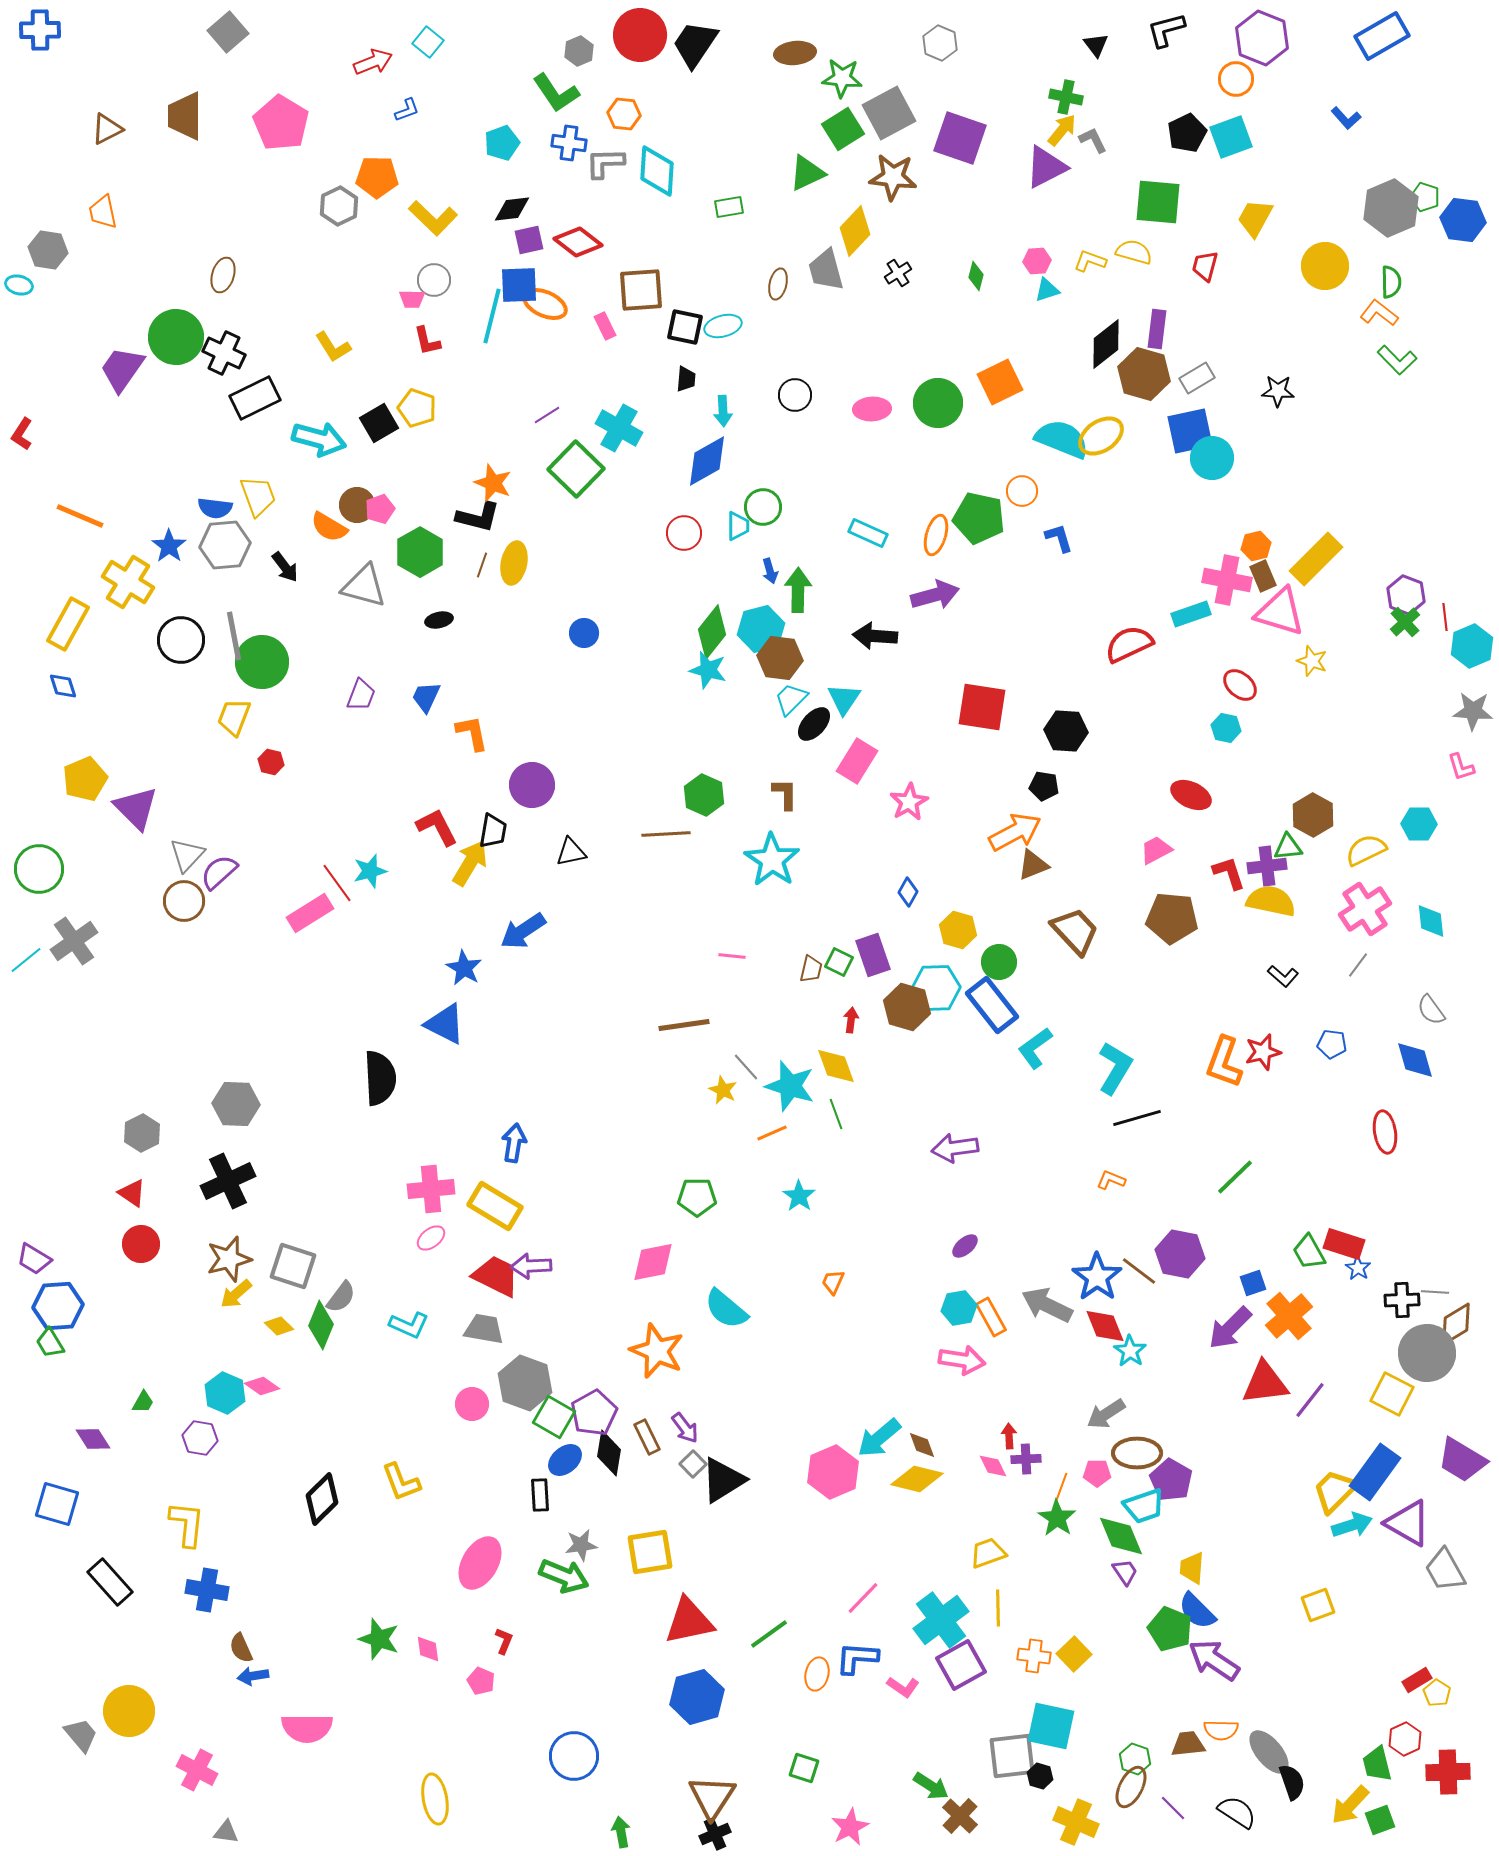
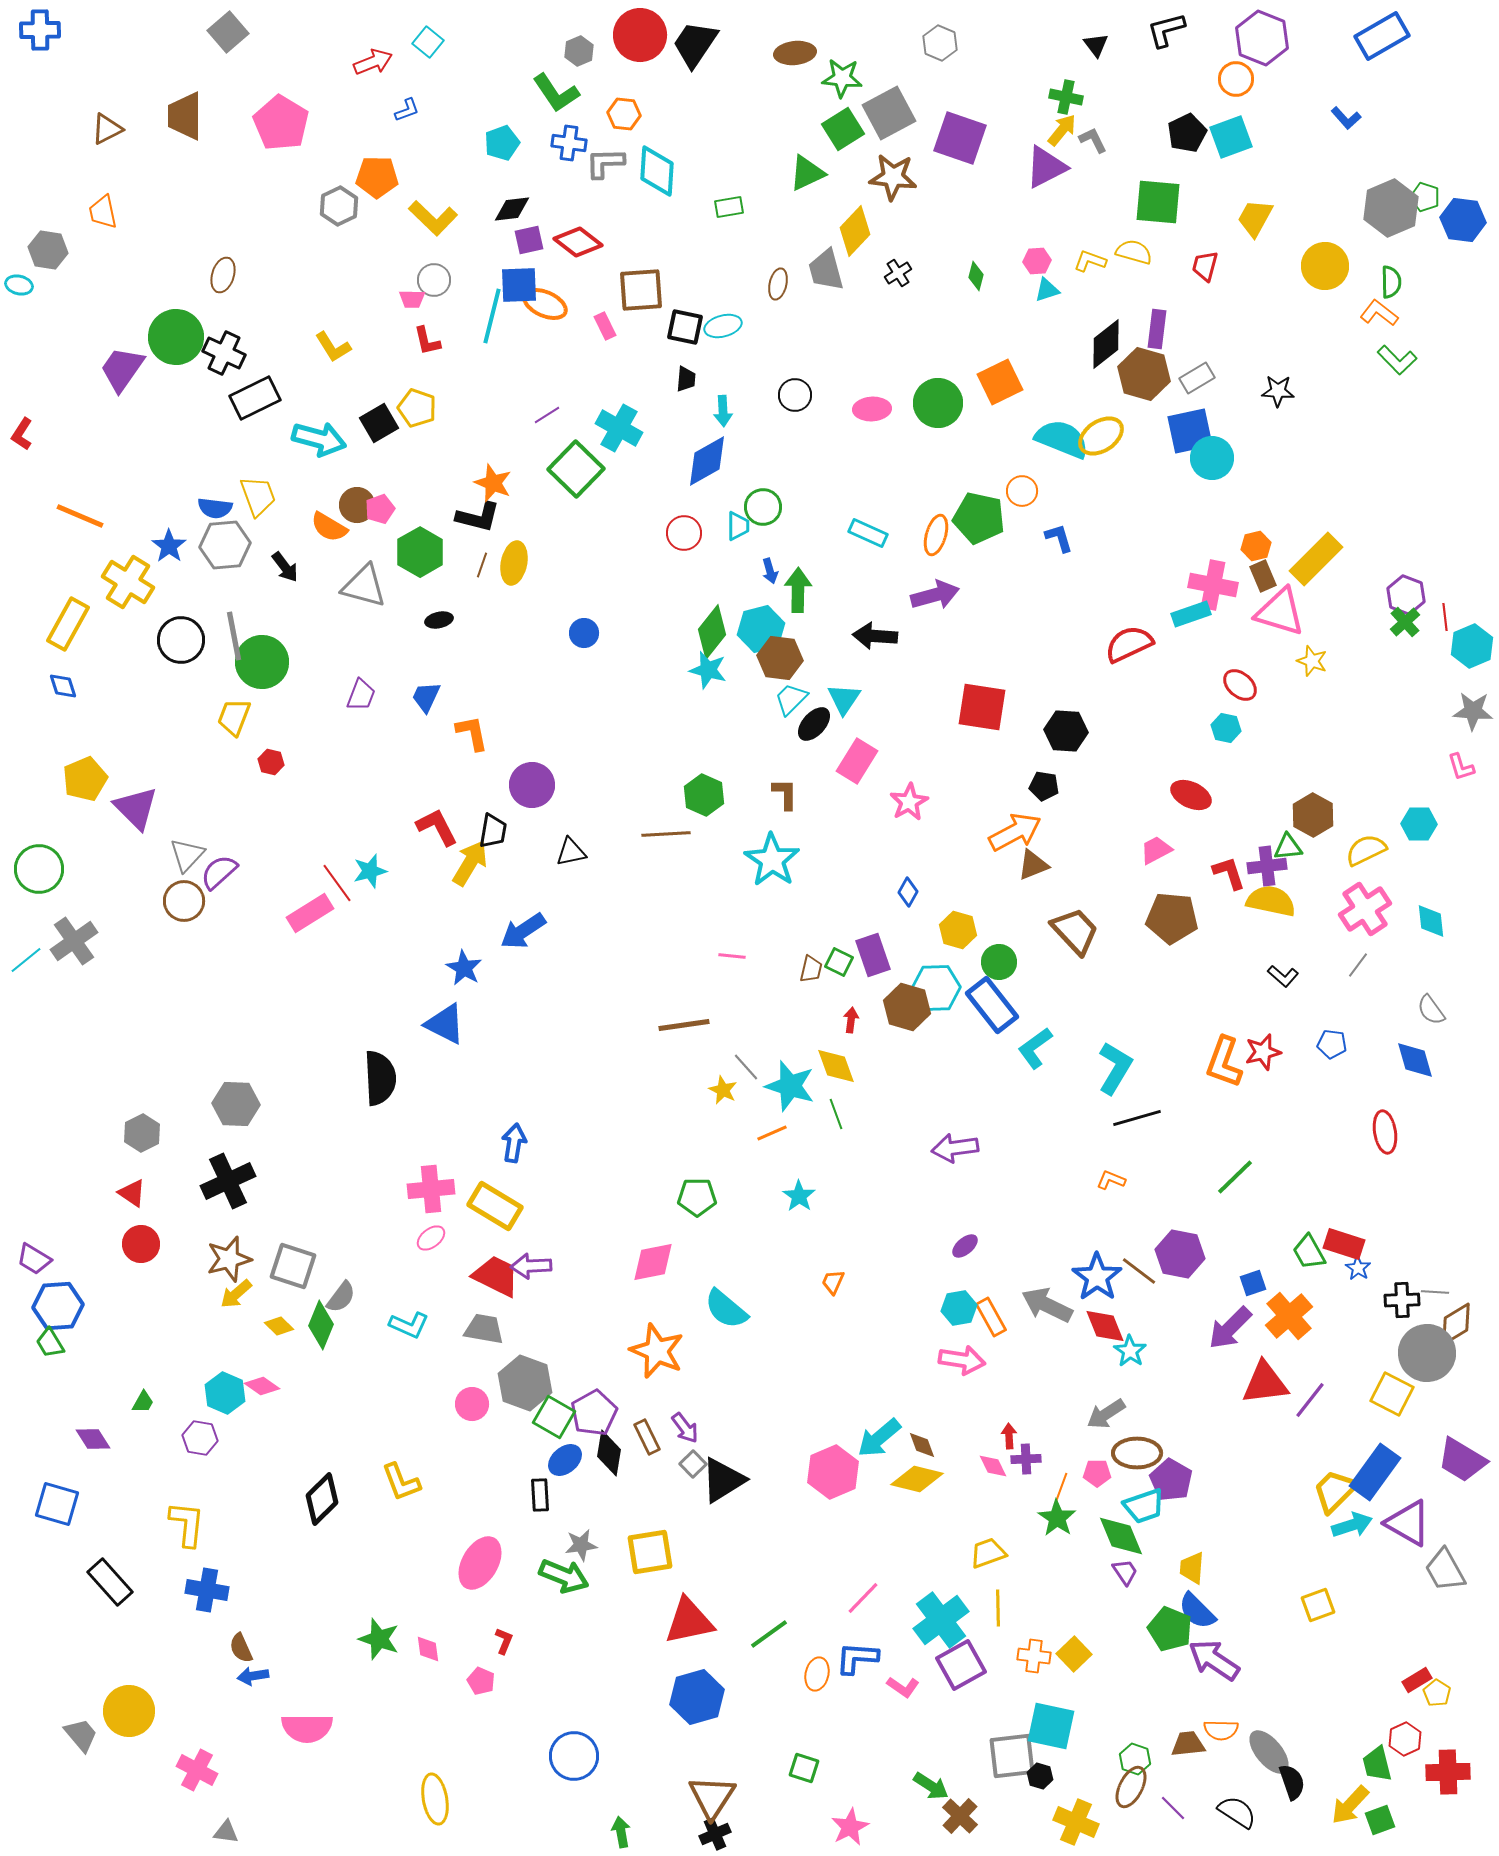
pink cross at (1227, 580): moved 14 px left, 5 px down
